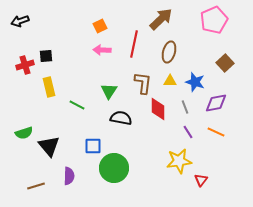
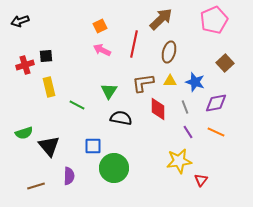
pink arrow: rotated 24 degrees clockwise
brown L-shape: rotated 105 degrees counterclockwise
